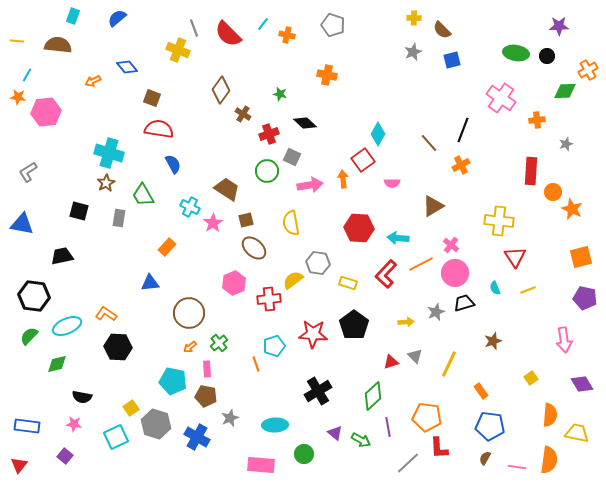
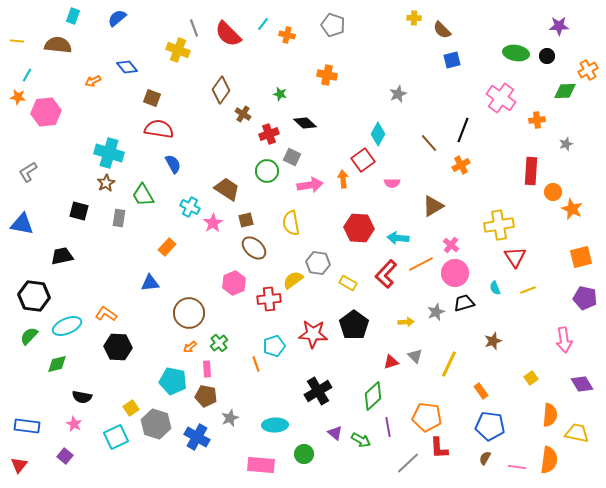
gray star at (413, 52): moved 15 px left, 42 px down
yellow cross at (499, 221): moved 4 px down; rotated 16 degrees counterclockwise
yellow rectangle at (348, 283): rotated 12 degrees clockwise
pink star at (74, 424): rotated 21 degrees clockwise
